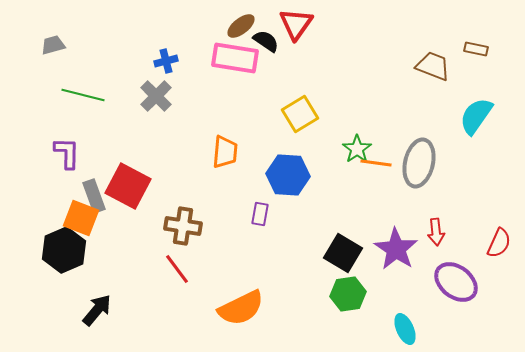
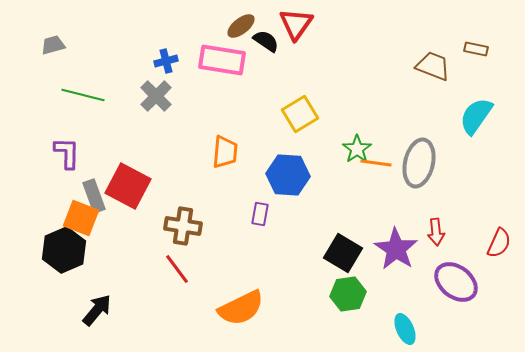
pink rectangle: moved 13 px left, 2 px down
